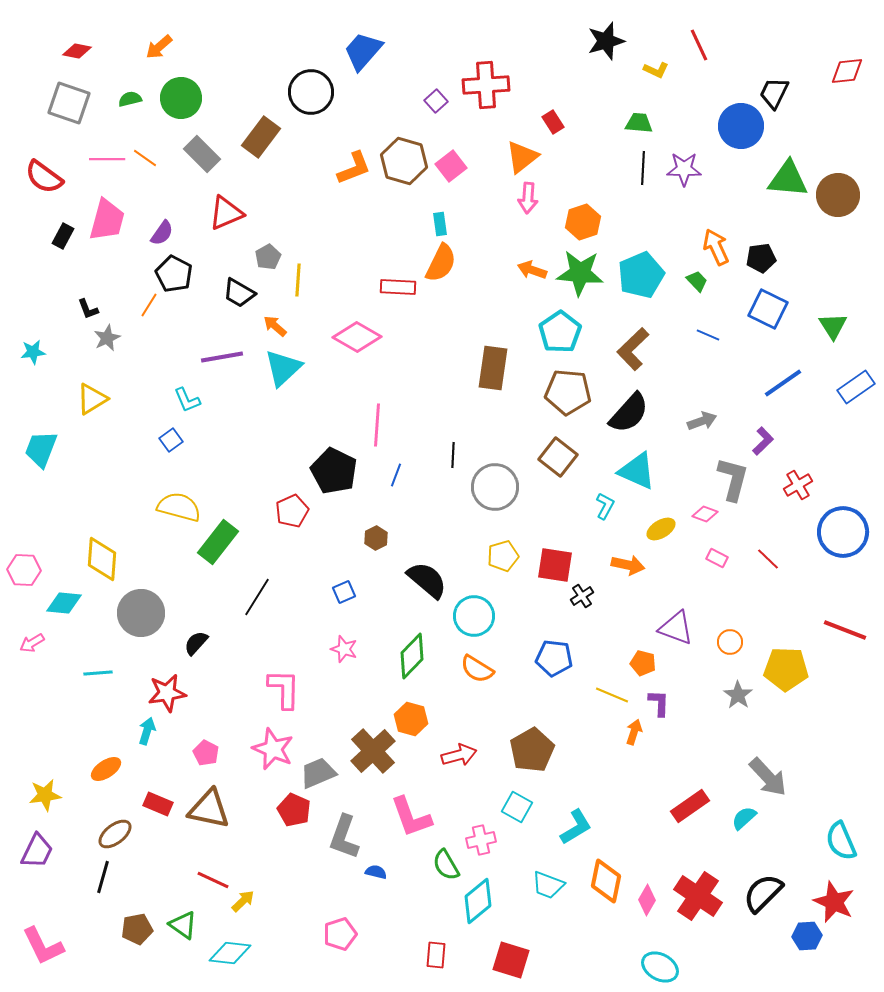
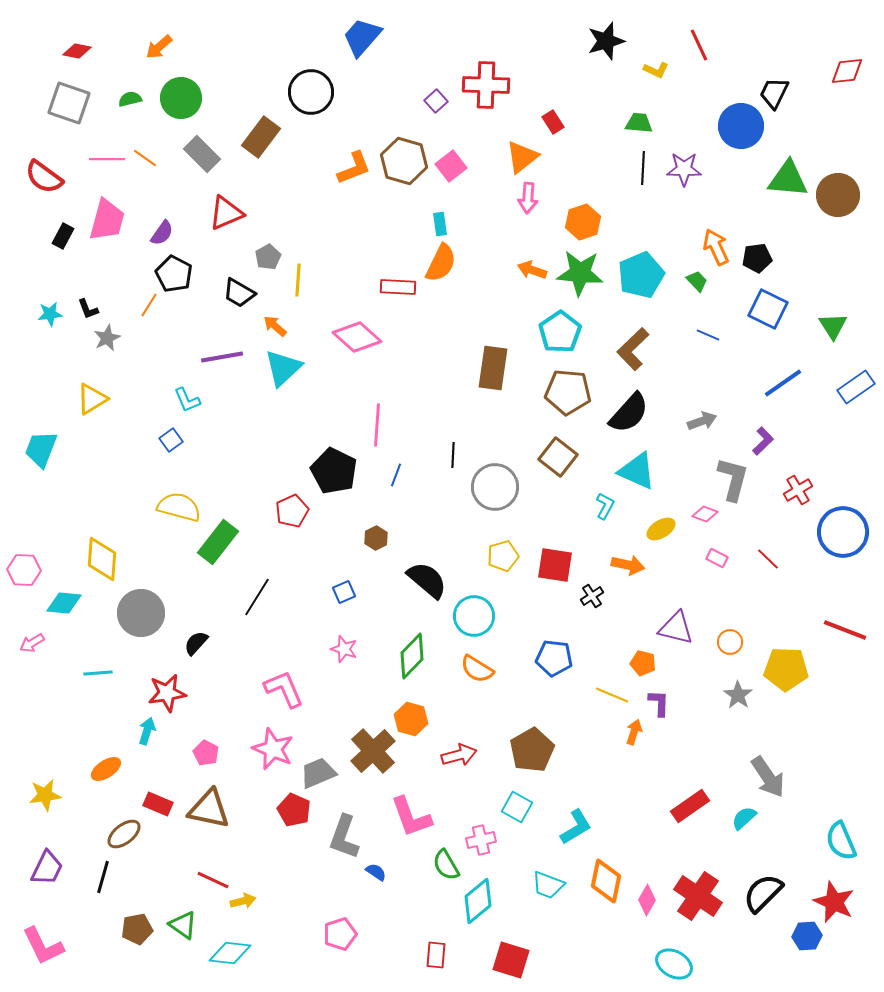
blue trapezoid at (363, 51): moved 1 px left, 14 px up
red cross at (486, 85): rotated 6 degrees clockwise
black pentagon at (761, 258): moved 4 px left
pink diamond at (357, 337): rotated 12 degrees clockwise
cyan star at (33, 352): moved 17 px right, 38 px up
red cross at (798, 485): moved 5 px down
black cross at (582, 596): moved 10 px right
purple triangle at (676, 628): rotated 6 degrees counterclockwise
pink L-shape at (284, 689): rotated 24 degrees counterclockwise
gray arrow at (768, 777): rotated 9 degrees clockwise
brown ellipse at (115, 834): moved 9 px right
purple trapezoid at (37, 851): moved 10 px right, 17 px down
blue semicircle at (376, 872): rotated 20 degrees clockwise
yellow arrow at (243, 901): rotated 30 degrees clockwise
cyan ellipse at (660, 967): moved 14 px right, 3 px up
